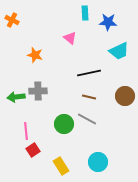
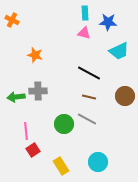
pink triangle: moved 14 px right, 5 px up; rotated 24 degrees counterclockwise
black line: rotated 40 degrees clockwise
